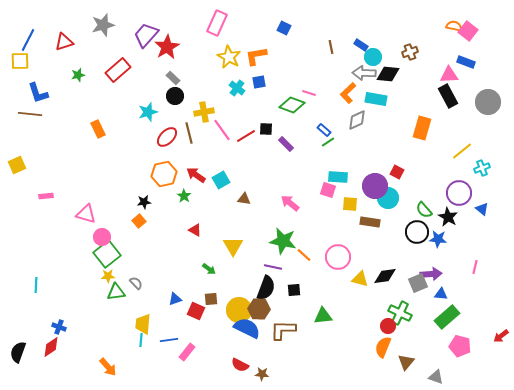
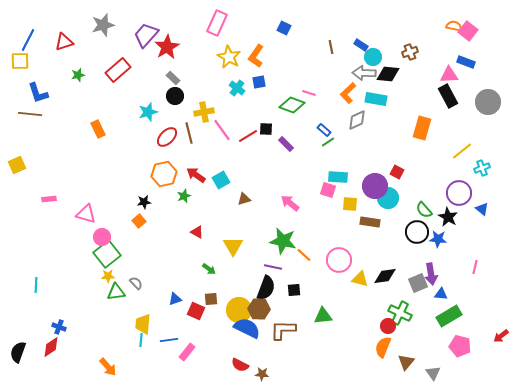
orange L-shape at (256, 56): rotated 45 degrees counterclockwise
red line at (246, 136): moved 2 px right
pink rectangle at (46, 196): moved 3 px right, 3 px down
green star at (184, 196): rotated 16 degrees clockwise
brown triangle at (244, 199): rotated 24 degrees counterclockwise
red triangle at (195, 230): moved 2 px right, 2 px down
pink circle at (338, 257): moved 1 px right, 3 px down
purple arrow at (431, 274): rotated 85 degrees clockwise
green rectangle at (447, 317): moved 2 px right, 1 px up; rotated 10 degrees clockwise
gray triangle at (436, 377): moved 3 px left, 4 px up; rotated 35 degrees clockwise
